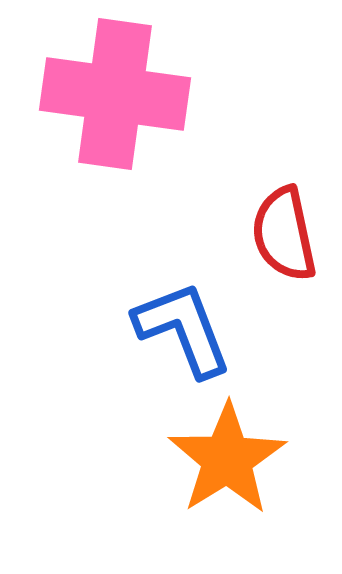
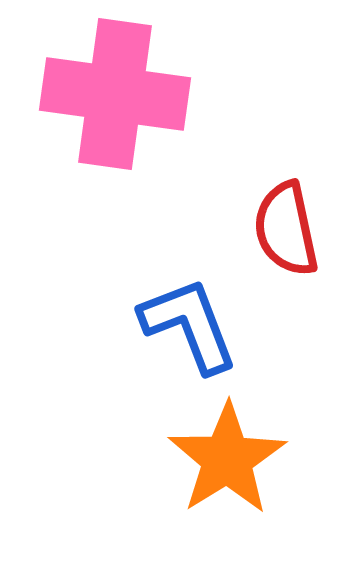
red semicircle: moved 2 px right, 5 px up
blue L-shape: moved 6 px right, 4 px up
